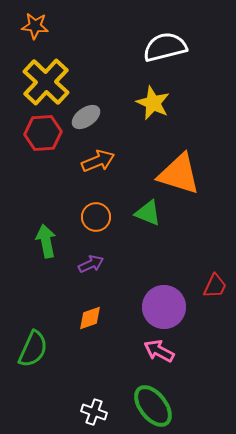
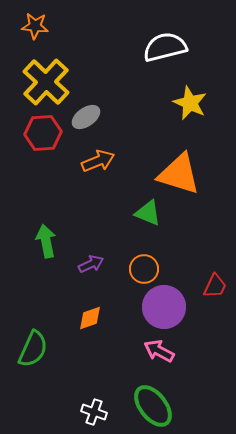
yellow star: moved 37 px right
orange circle: moved 48 px right, 52 px down
